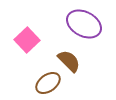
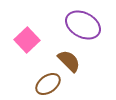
purple ellipse: moved 1 px left, 1 px down
brown ellipse: moved 1 px down
